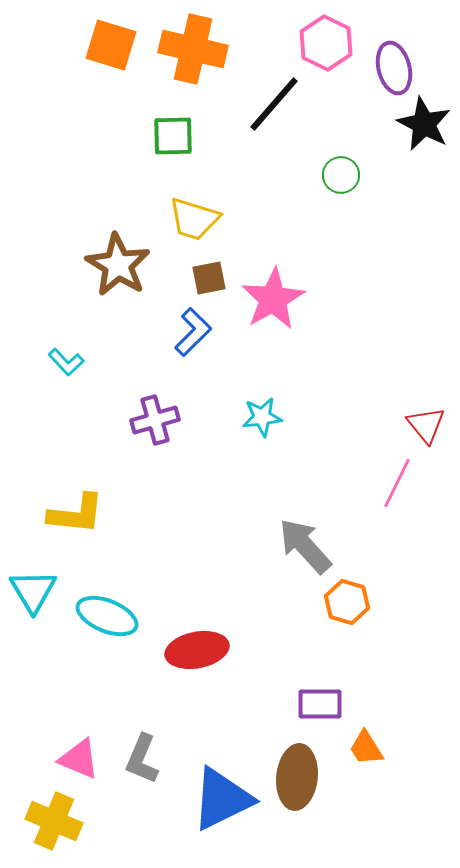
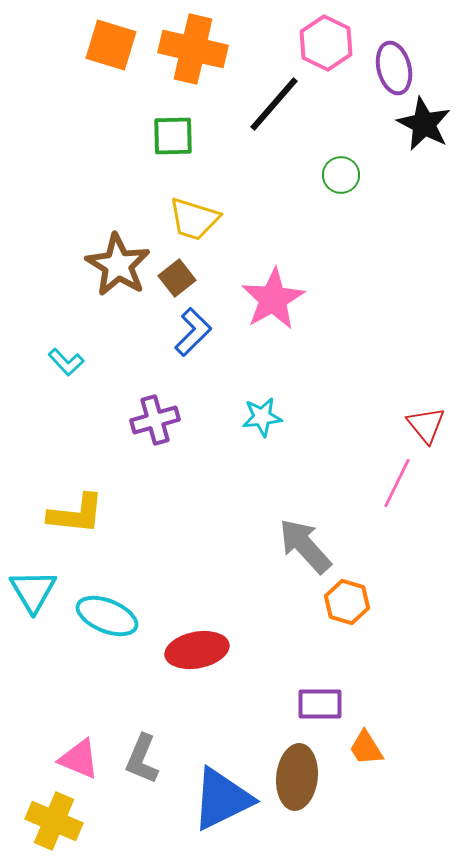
brown square: moved 32 px left; rotated 27 degrees counterclockwise
